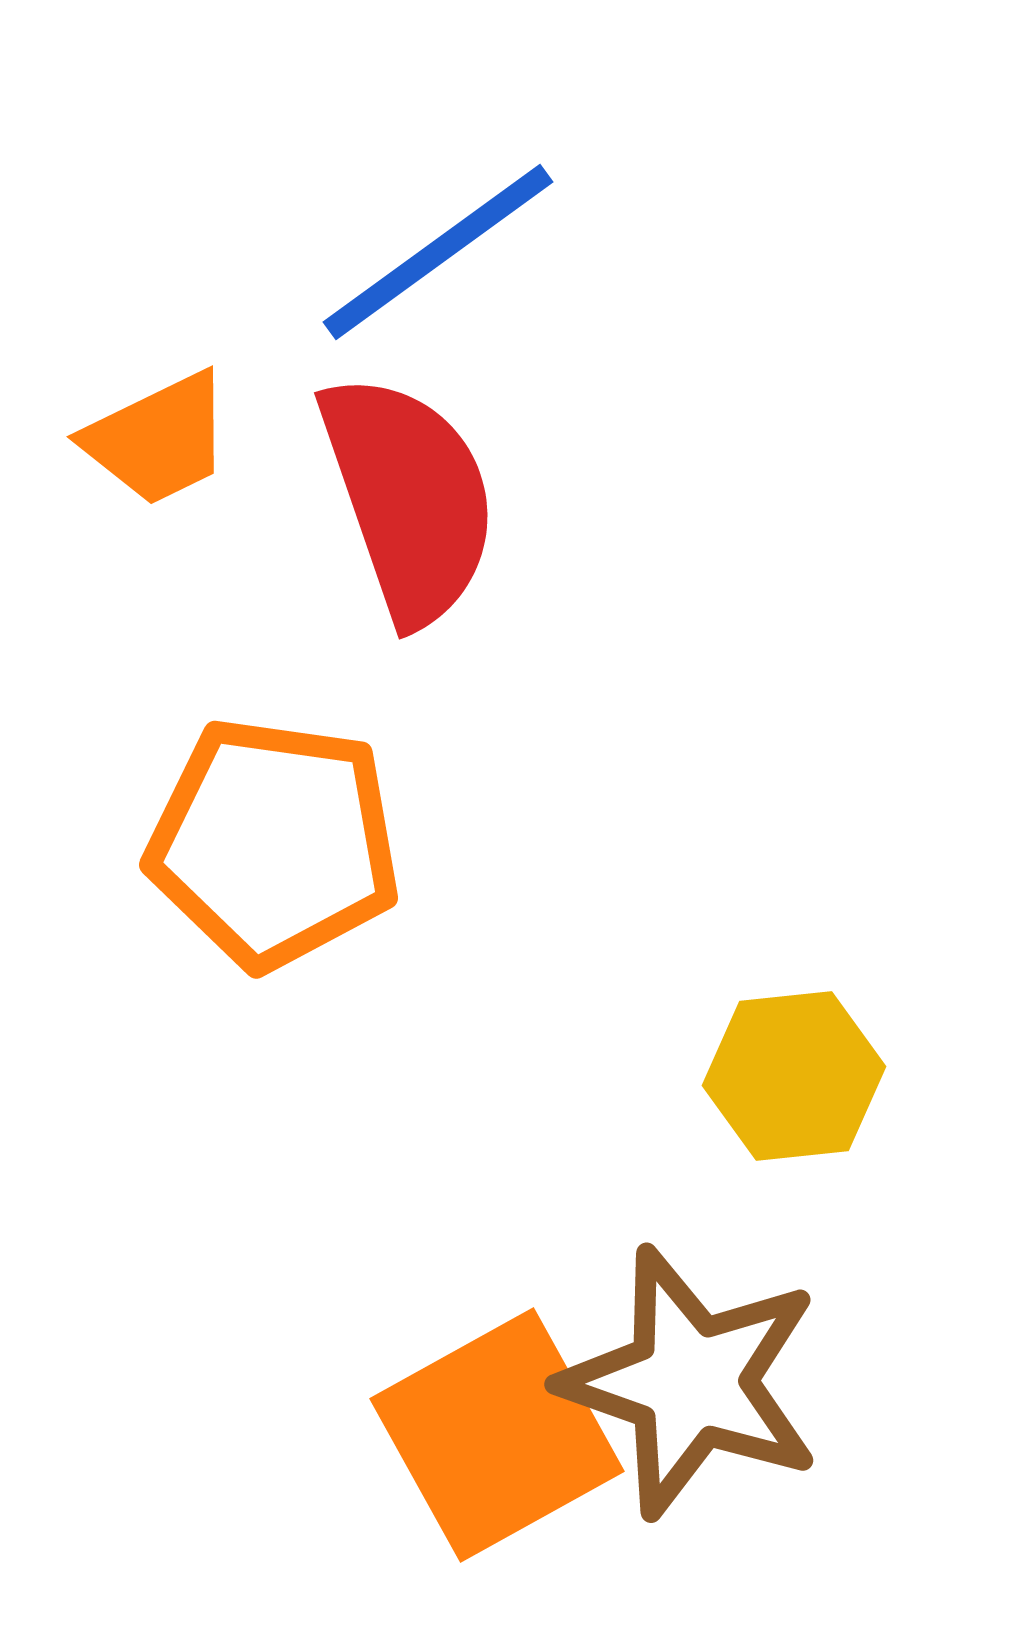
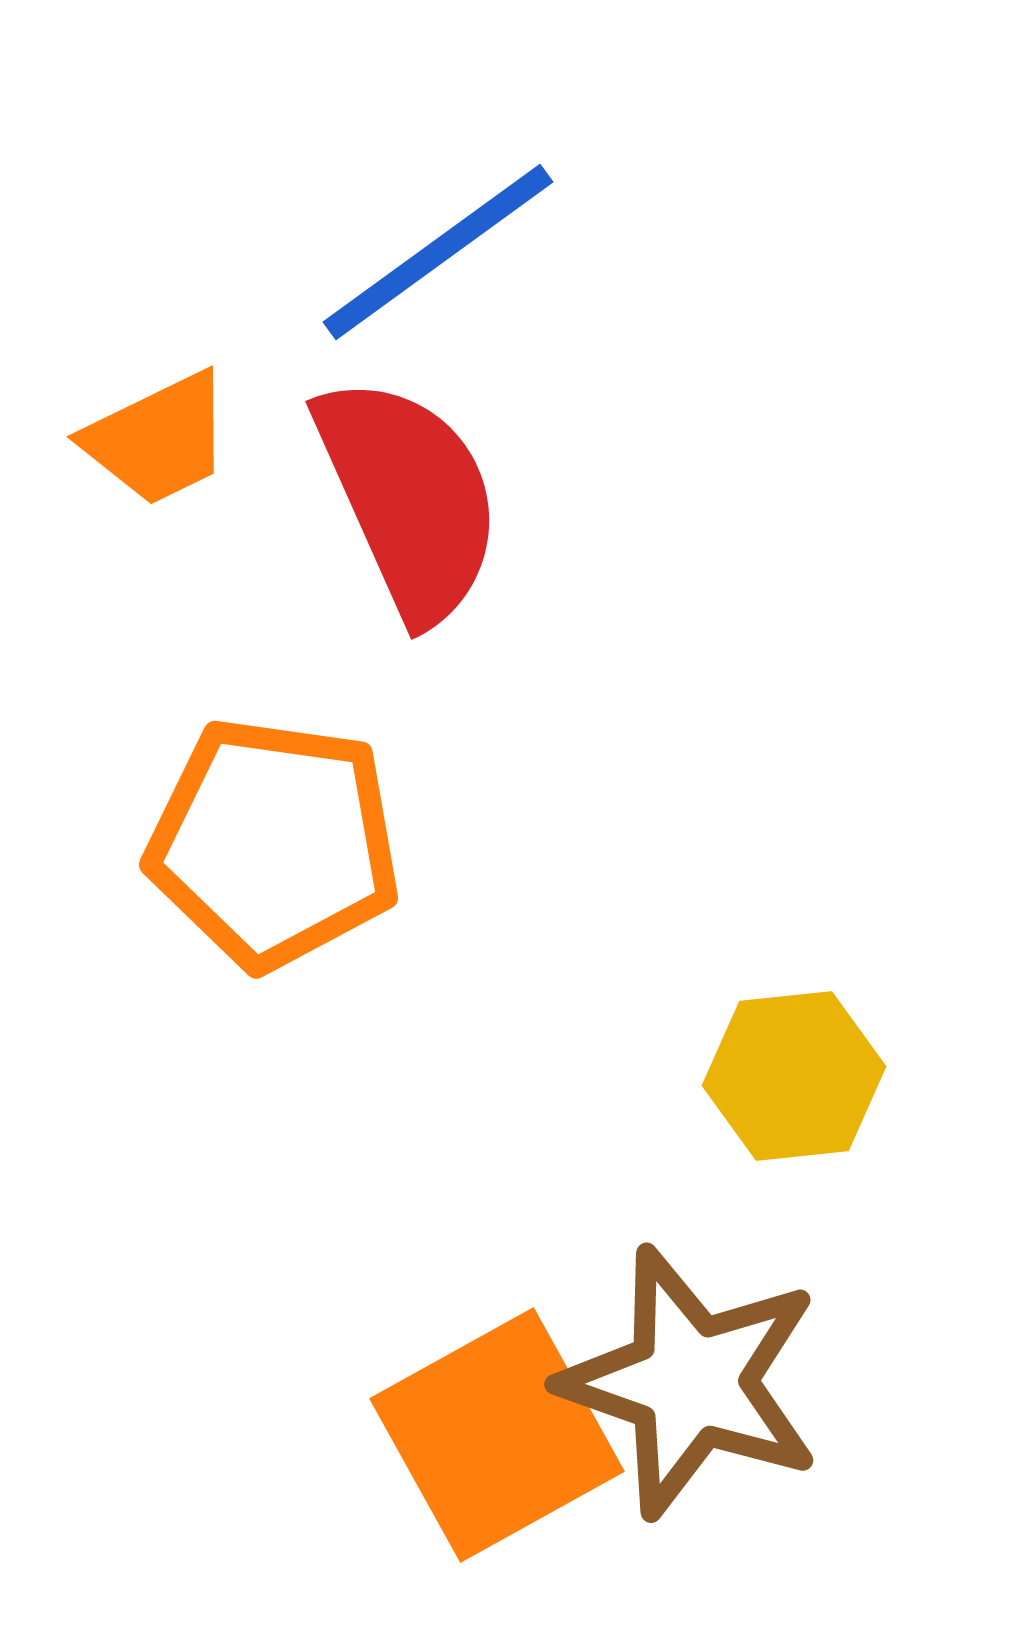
red semicircle: rotated 5 degrees counterclockwise
